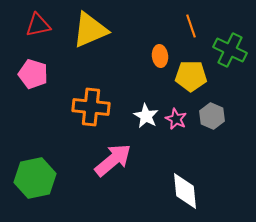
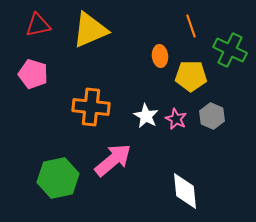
green hexagon: moved 23 px right
